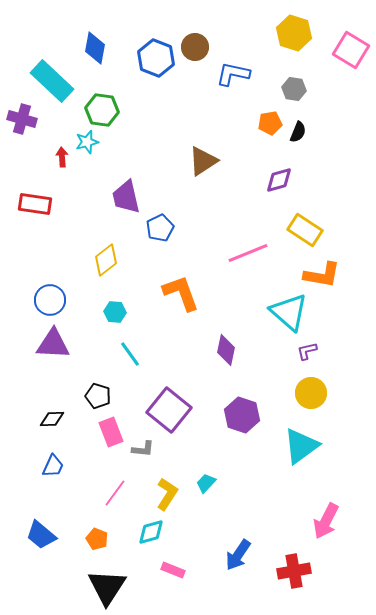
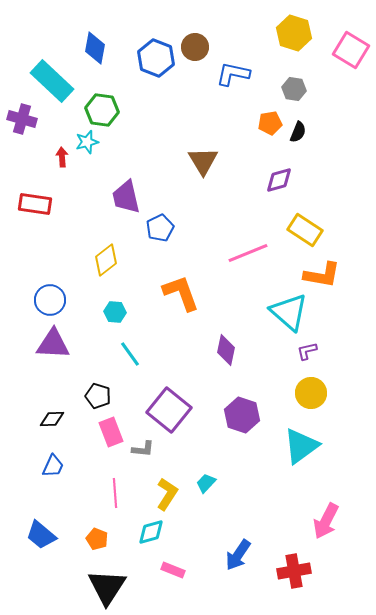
brown triangle at (203, 161): rotated 28 degrees counterclockwise
pink line at (115, 493): rotated 40 degrees counterclockwise
